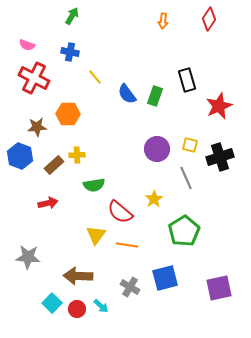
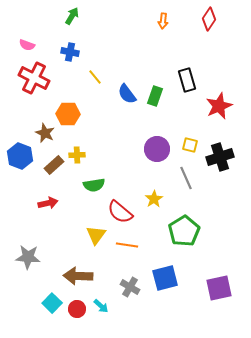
brown star: moved 8 px right, 6 px down; rotated 30 degrees clockwise
